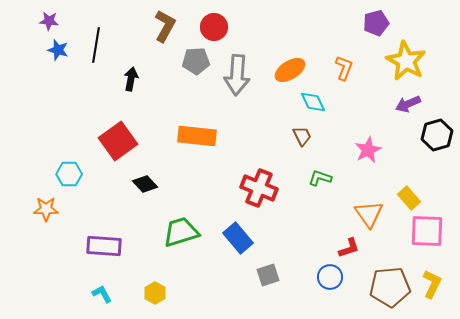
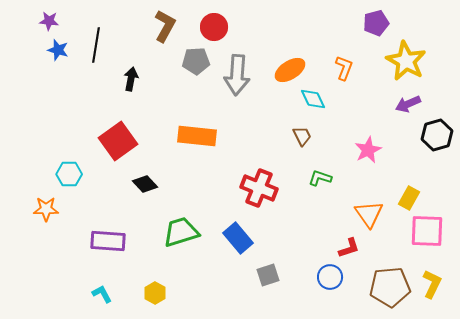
cyan diamond: moved 3 px up
yellow rectangle: rotated 70 degrees clockwise
purple rectangle: moved 4 px right, 5 px up
